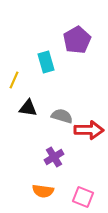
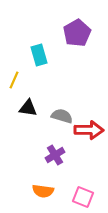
purple pentagon: moved 7 px up
cyan rectangle: moved 7 px left, 7 px up
purple cross: moved 1 px right, 2 px up
